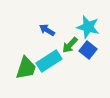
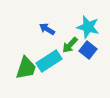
blue arrow: moved 1 px up
